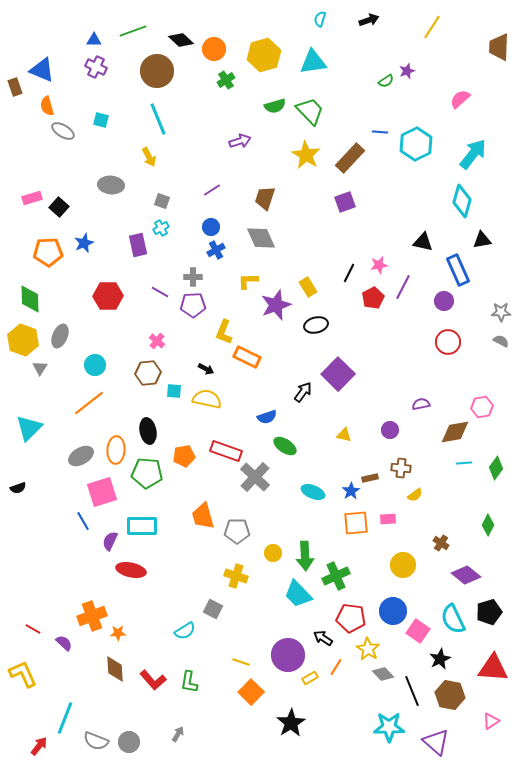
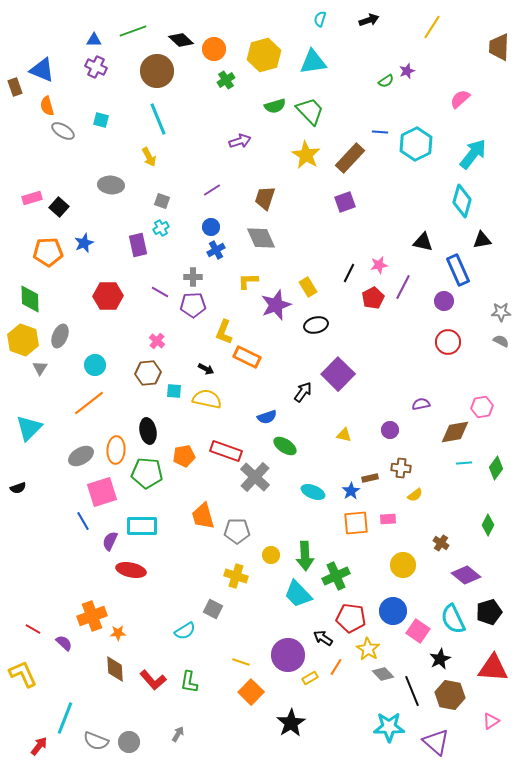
yellow circle at (273, 553): moved 2 px left, 2 px down
